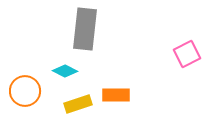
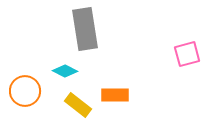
gray rectangle: rotated 15 degrees counterclockwise
pink square: rotated 12 degrees clockwise
orange rectangle: moved 1 px left
yellow rectangle: moved 1 px down; rotated 56 degrees clockwise
